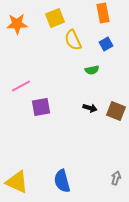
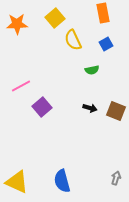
yellow square: rotated 18 degrees counterclockwise
purple square: moved 1 px right; rotated 30 degrees counterclockwise
